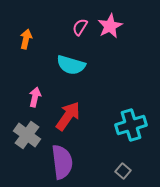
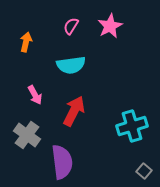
pink semicircle: moved 9 px left, 1 px up
orange arrow: moved 3 px down
cyan semicircle: rotated 24 degrees counterclockwise
pink arrow: moved 2 px up; rotated 138 degrees clockwise
red arrow: moved 6 px right, 5 px up; rotated 8 degrees counterclockwise
cyan cross: moved 1 px right, 1 px down
gray square: moved 21 px right
